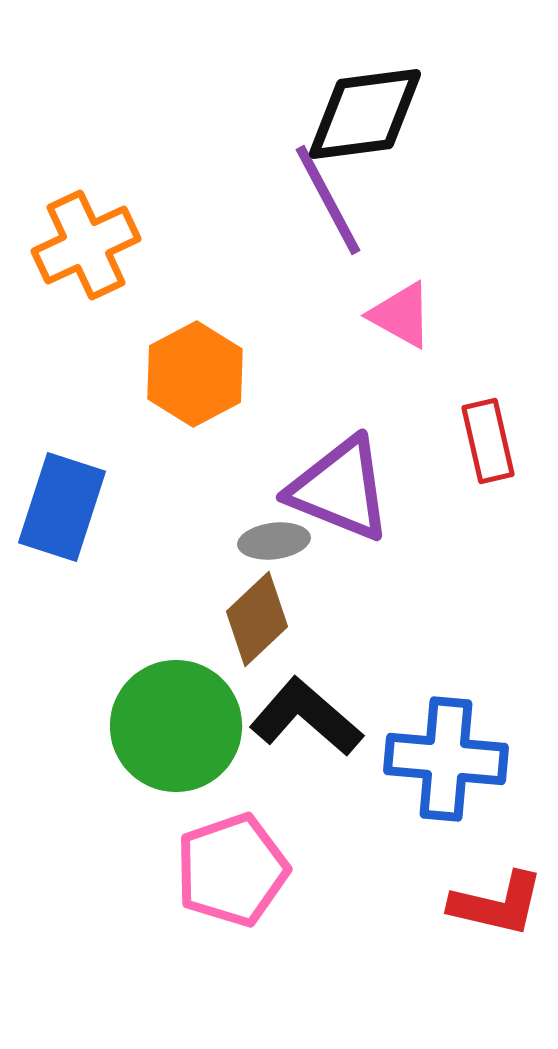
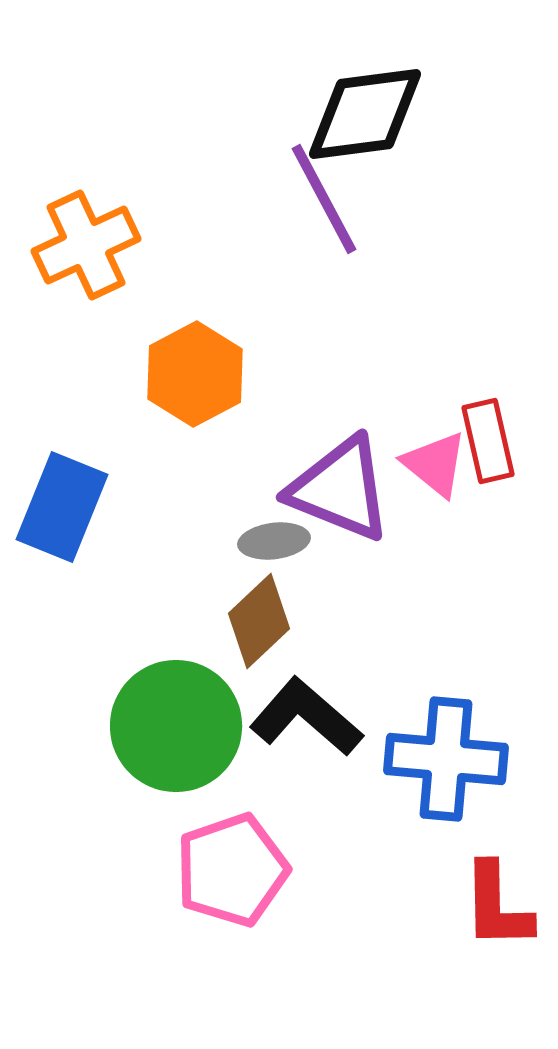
purple line: moved 4 px left, 1 px up
pink triangle: moved 34 px right, 149 px down; rotated 10 degrees clockwise
blue rectangle: rotated 4 degrees clockwise
brown diamond: moved 2 px right, 2 px down
red L-shape: moved 2 px down; rotated 76 degrees clockwise
